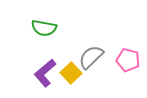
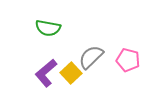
green semicircle: moved 4 px right
purple L-shape: moved 1 px right
